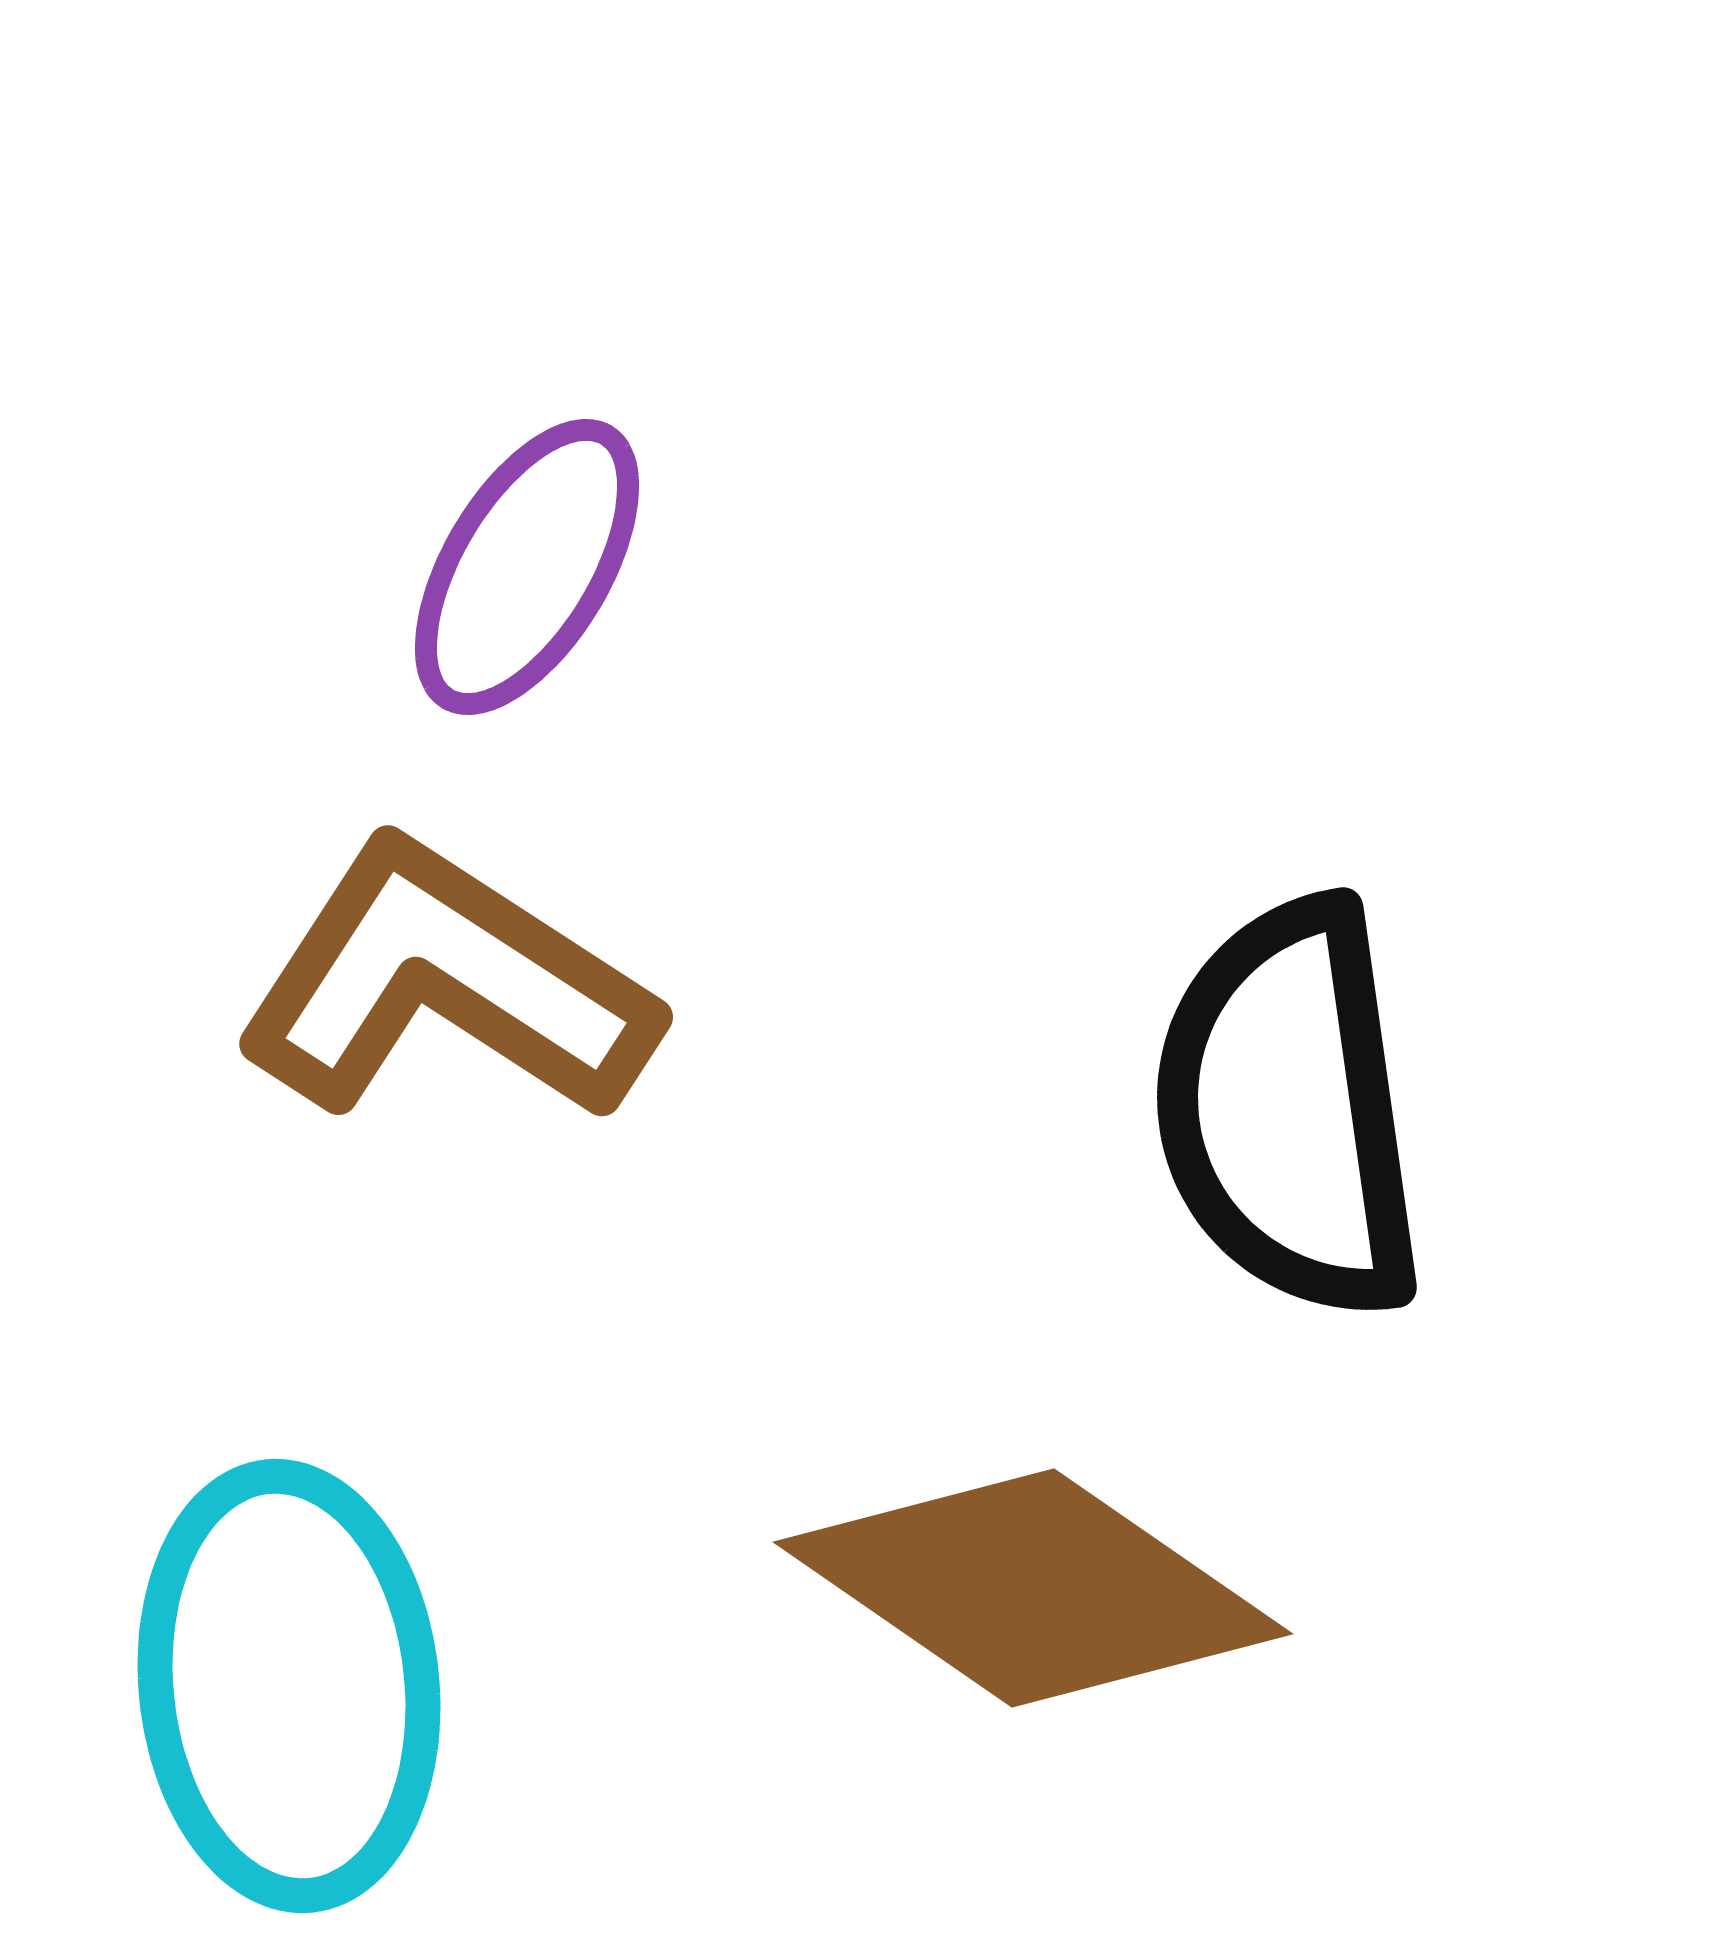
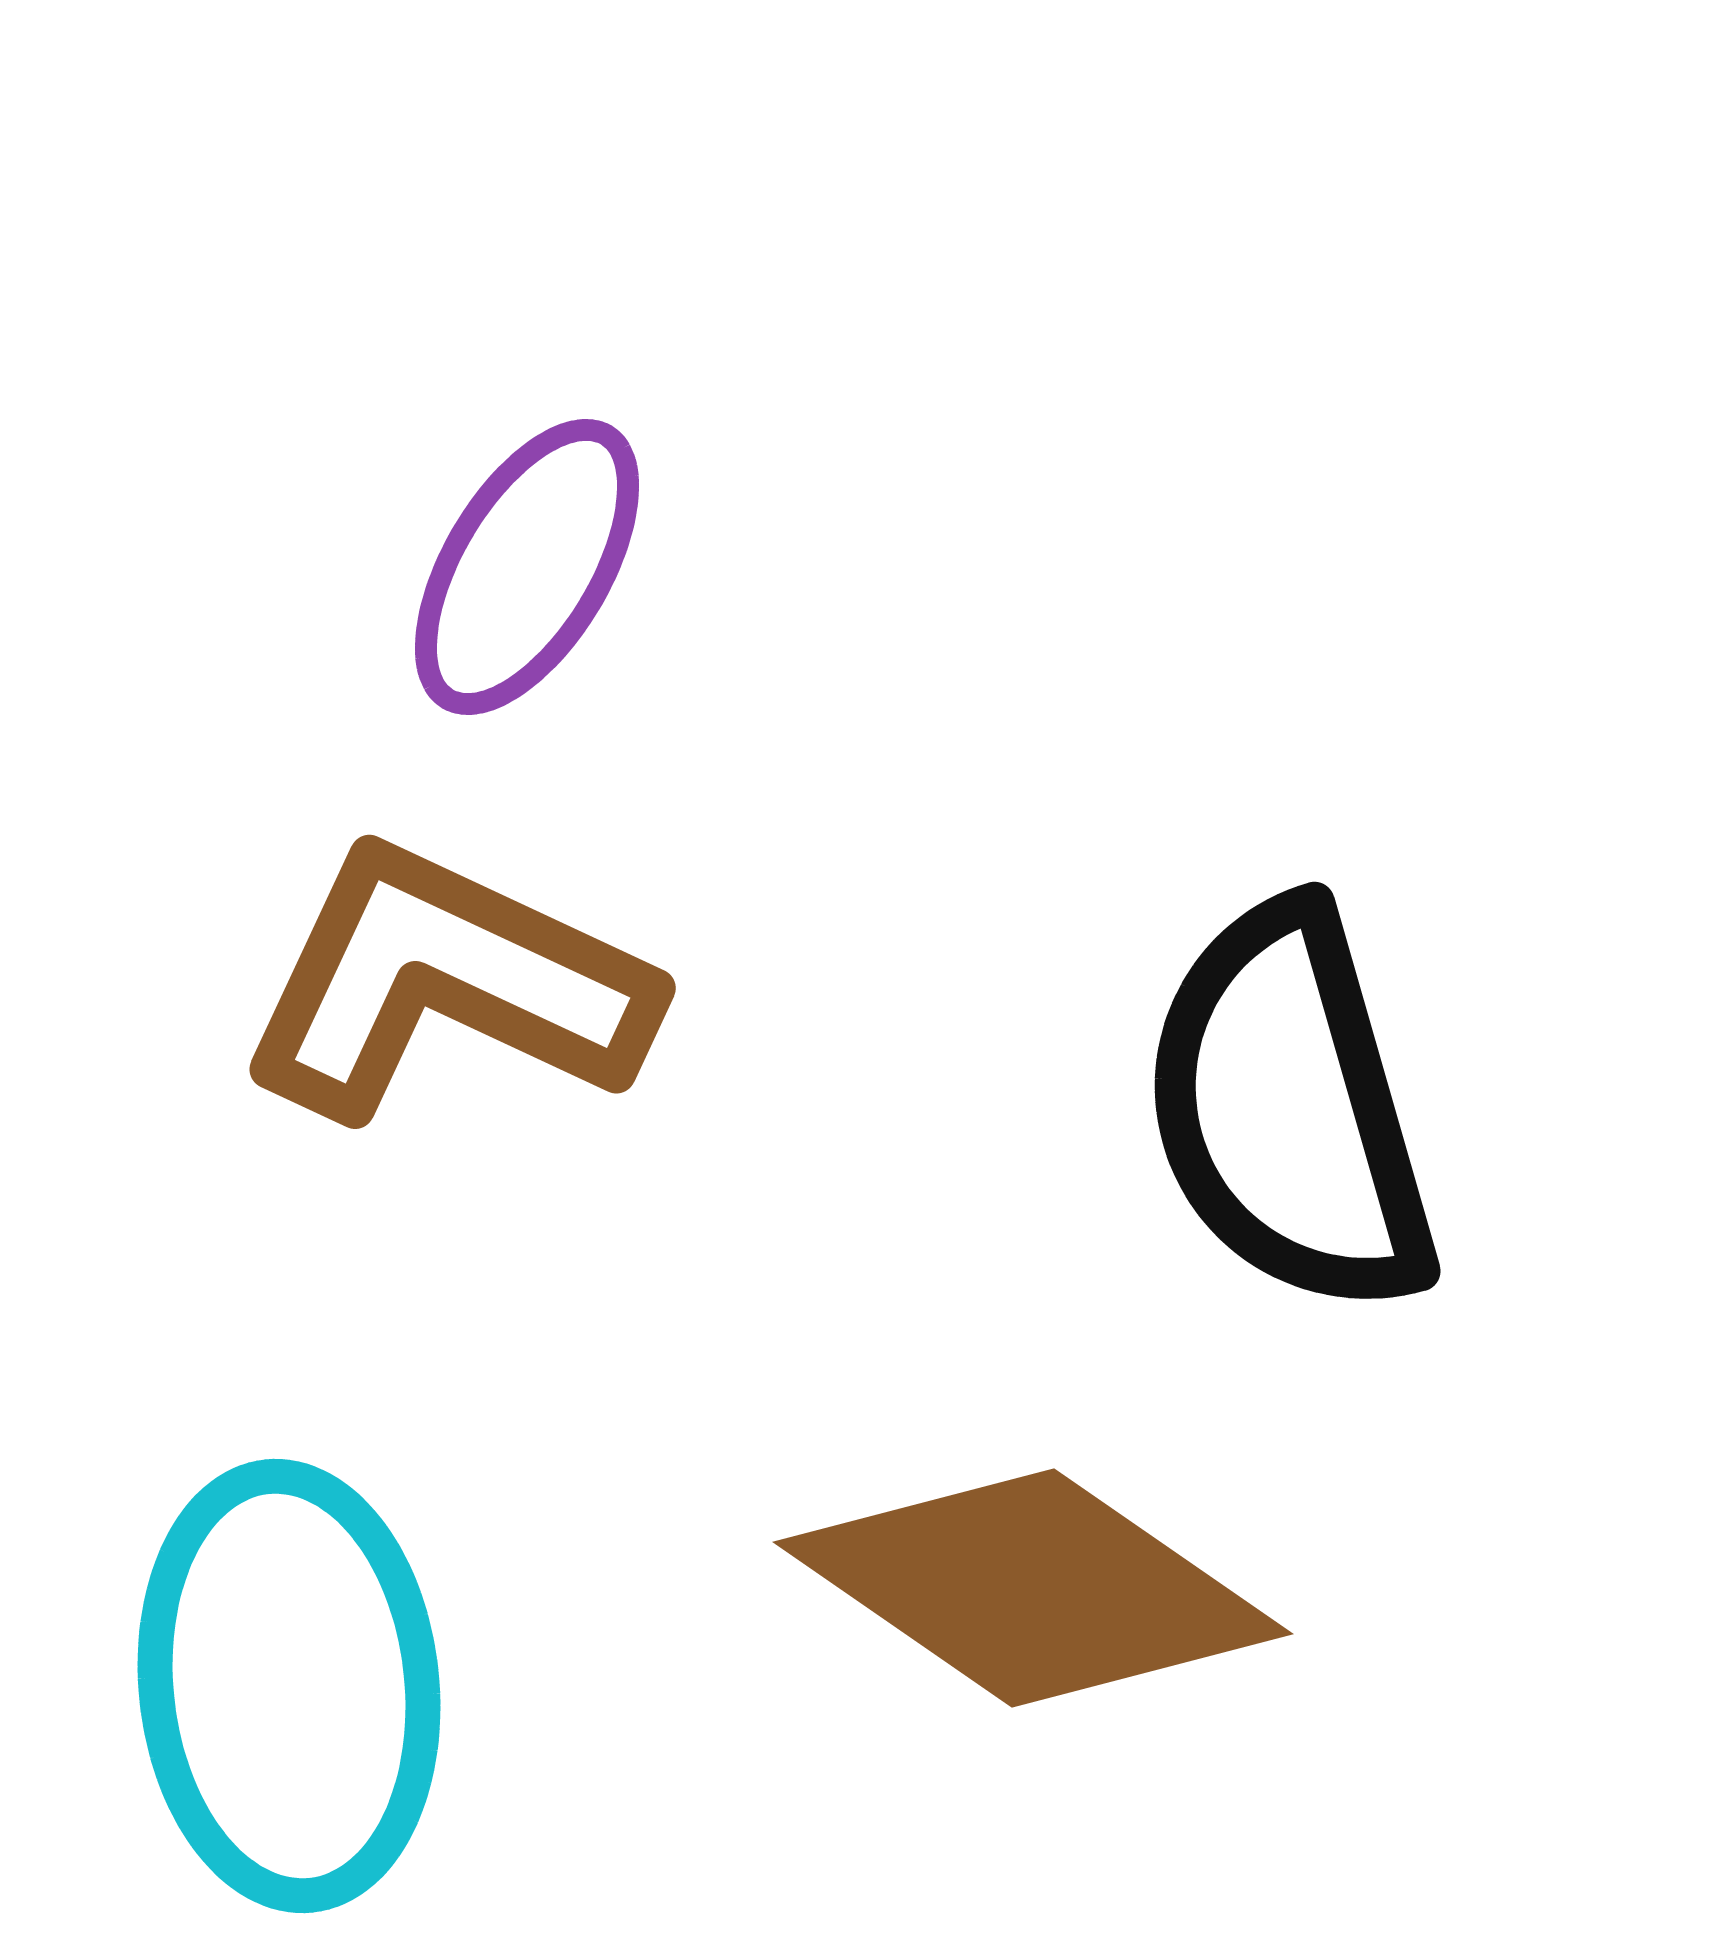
brown L-shape: rotated 8 degrees counterclockwise
black semicircle: rotated 8 degrees counterclockwise
